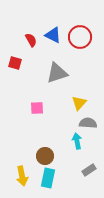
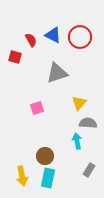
red square: moved 6 px up
pink square: rotated 16 degrees counterclockwise
gray rectangle: rotated 24 degrees counterclockwise
